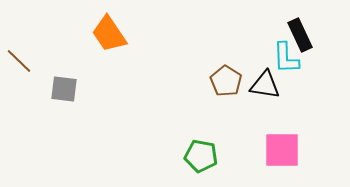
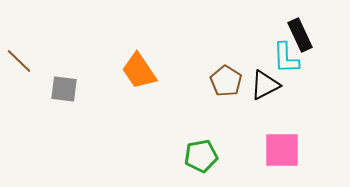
orange trapezoid: moved 30 px right, 37 px down
black triangle: rotated 36 degrees counterclockwise
green pentagon: rotated 20 degrees counterclockwise
